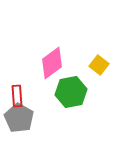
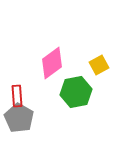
yellow square: rotated 24 degrees clockwise
green hexagon: moved 5 px right
